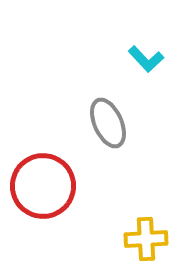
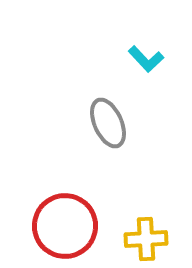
red circle: moved 22 px right, 40 px down
